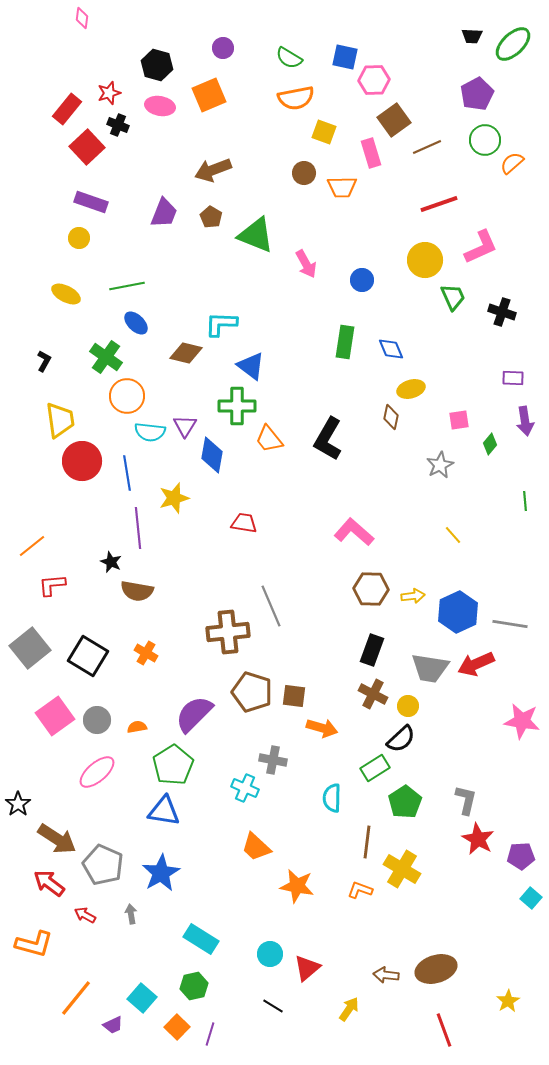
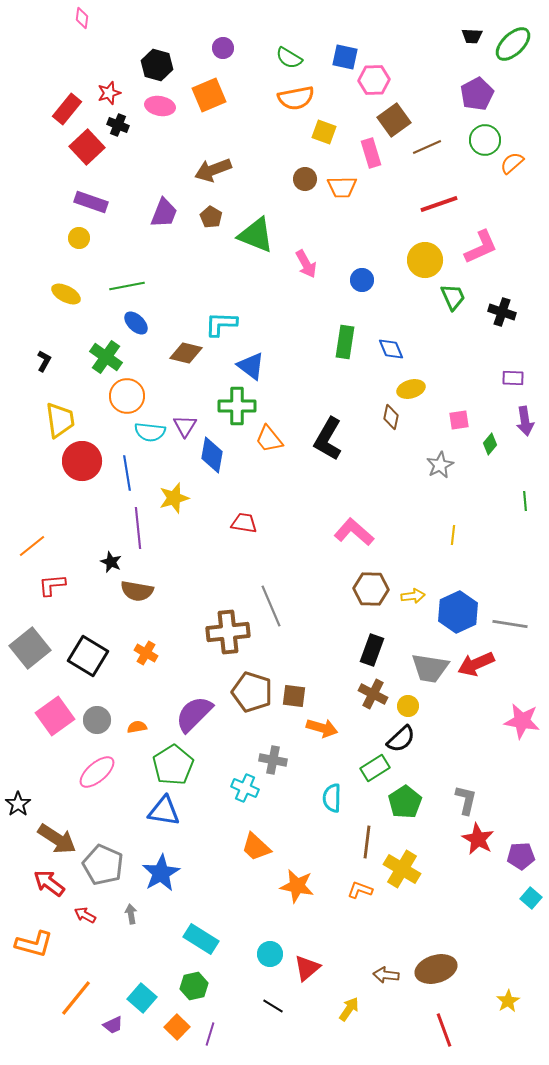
brown circle at (304, 173): moved 1 px right, 6 px down
yellow line at (453, 535): rotated 48 degrees clockwise
